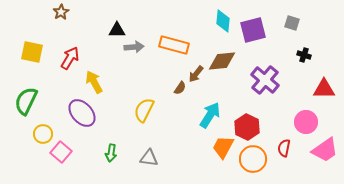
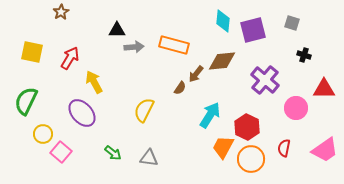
pink circle: moved 10 px left, 14 px up
green arrow: moved 2 px right; rotated 60 degrees counterclockwise
orange circle: moved 2 px left
